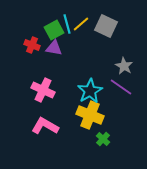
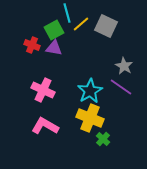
cyan line: moved 11 px up
yellow cross: moved 3 px down
